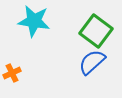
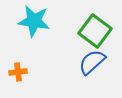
green square: moved 1 px left
orange cross: moved 6 px right, 1 px up; rotated 18 degrees clockwise
